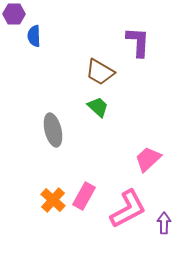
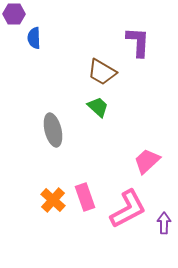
blue semicircle: moved 2 px down
brown trapezoid: moved 2 px right
pink trapezoid: moved 1 px left, 2 px down
pink rectangle: moved 1 px right, 1 px down; rotated 48 degrees counterclockwise
